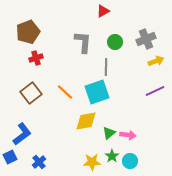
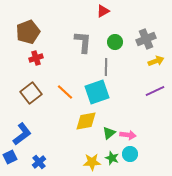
green star: moved 2 px down; rotated 16 degrees counterclockwise
cyan circle: moved 7 px up
